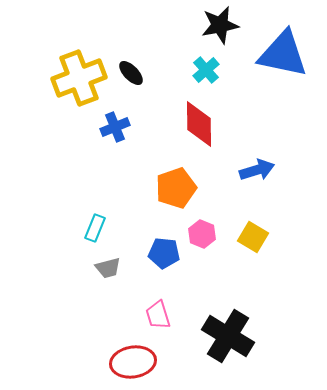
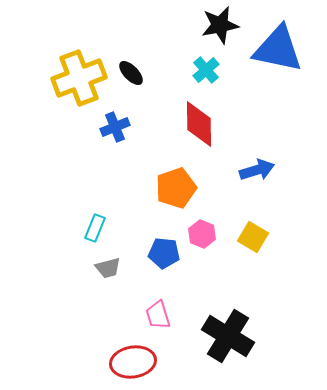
blue triangle: moved 5 px left, 5 px up
